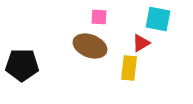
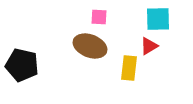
cyan square: rotated 12 degrees counterclockwise
red triangle: moved 8 px right, 3 px down
black pentagon: rotated 12 degrees clockwise
